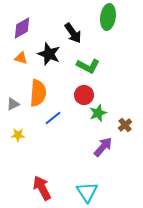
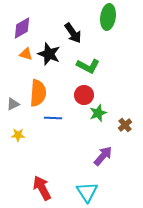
orange triangle: moved 5 px right, 4 px up
blue line: rotated 42 degrees clockwise
purple arrow: moved 9 px down
